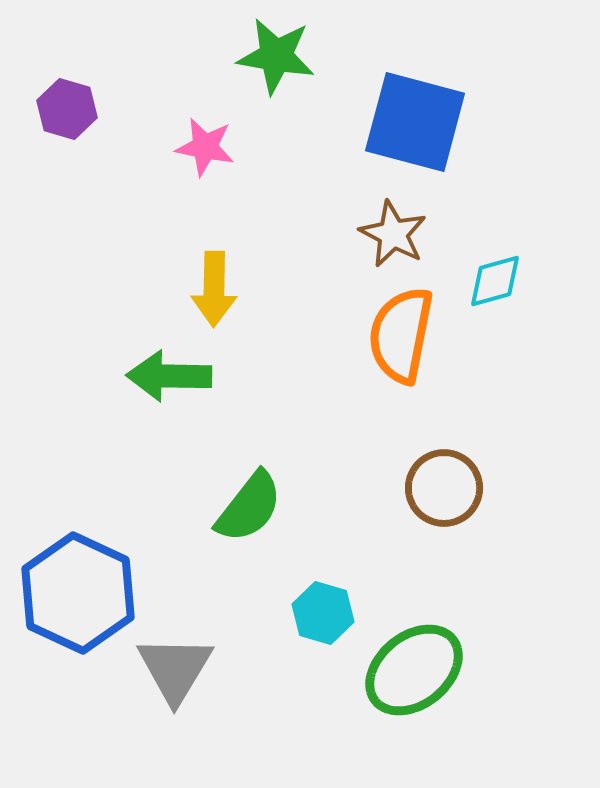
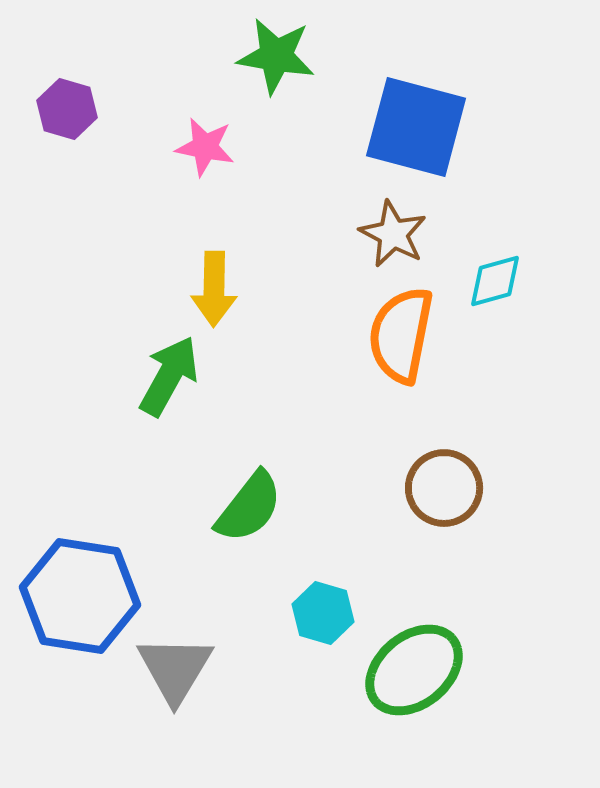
blue square: moved 1 px right, 5 px down
green arrow: rotated 118 degrees clockwise
blue hexagon: moved 2 px right, 3 px down; rotated 16 degrees counterclockwise
